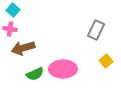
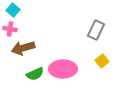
yellow square: moved 4 px left
